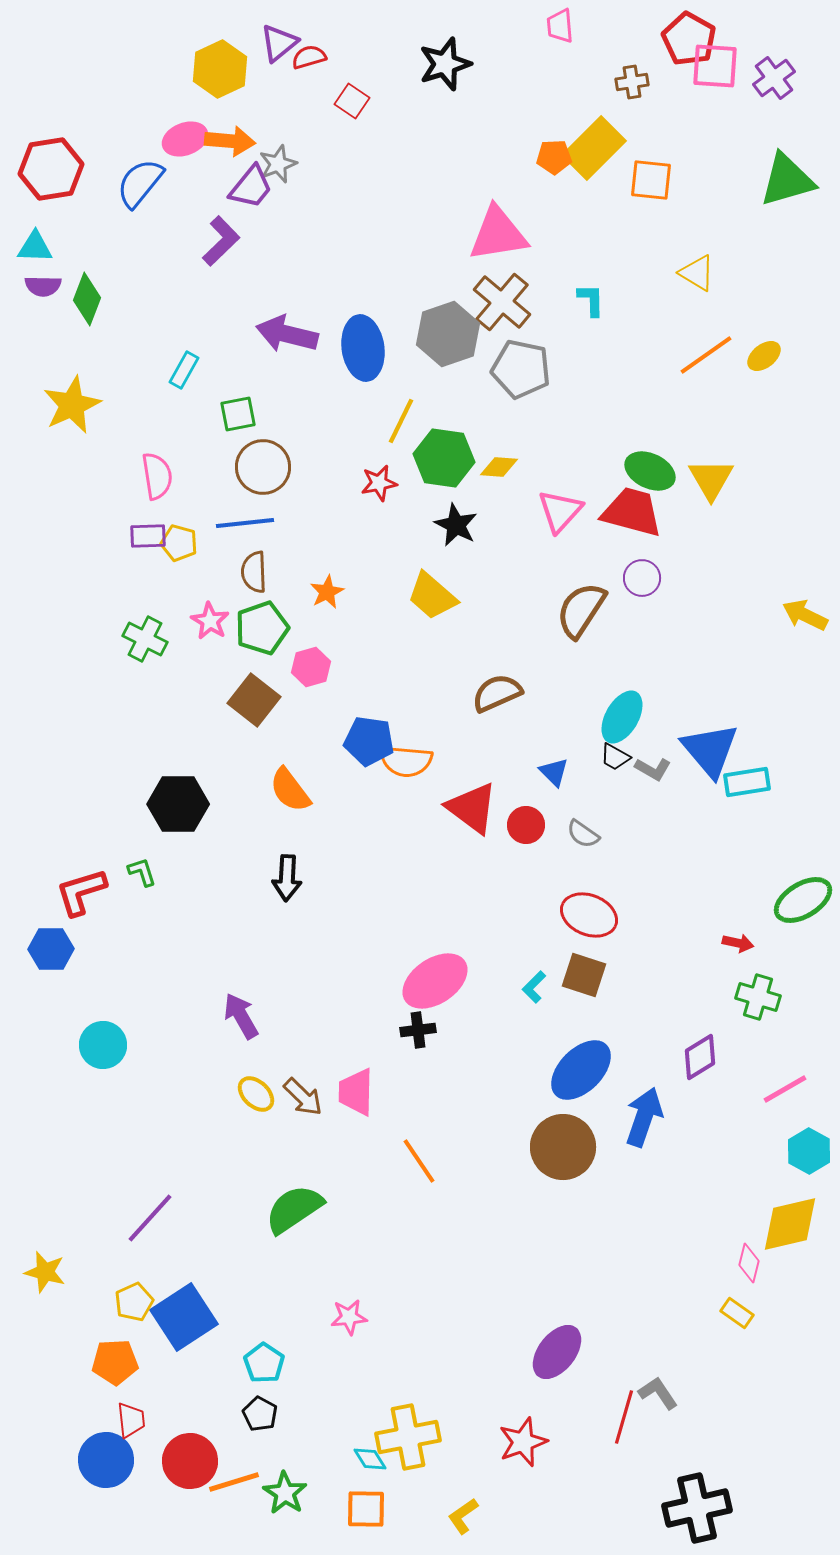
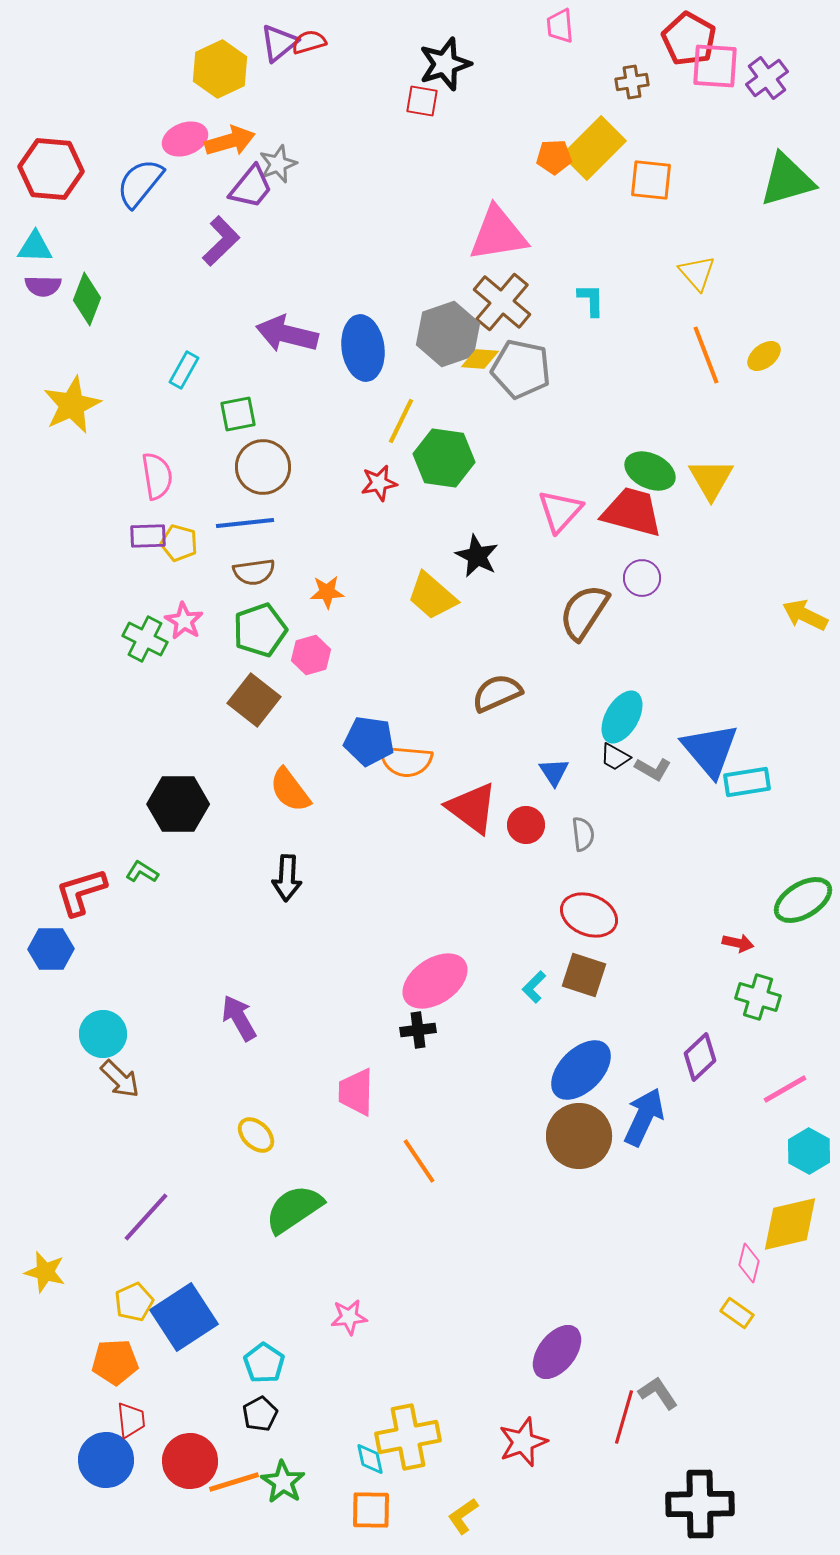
red semicircle at (309, 57): moved 15 px up
purple cross at (774, 78): moved 7 px left
red square at (352, 101): moved 70 px right; rotated 24 degrees counterclockwise
orange arrow at (230, 141): rotated 21 degrees counterclockwise
red hexagon at (51, 169): rotated 14 degrees clockwise
yellow triangle at (697, 273): rotated 18 degrees clockwise
orange line at (706, 355): rotated 76 degrees counterclockwise
yellow diamond at (499, 467): moved 19 px left, 108 px up
black star at (456, 525): moved 21 px right, 31 px down
brown semicircle at (254, 572): rotated 96 degrees counterclockwise
orange star at (327, 592): rotated 24 degrees clockwise
brown semicircle at (581, 610): moved 3 px right, 2 px down
pink star at (210, 621): moved 26 px left
green pentagon at (262, 628): moved 2 px left, 2 px down
pink hexagon at (311, 667): moved 12 px up
blue triangle at (554, 772): rotated 12 degrees clockwise
gray semicircle at (583, 834): rotated 132 degrees counterclockwise
green L-shape at (142, 872): rotated 40 degrees counterclockwise
purple arrow at (241, 1016): moved 2 px left, 2 px down
cyan circle at (103, 1045): moved 11 px up
purple diamond at (700, 1057): rotated 12 degrees counterclockwise
yellow ellipse at (256, 1094): moved 41 px down
brown arrow at (303, 1097): moved 183 px left, 18 px up
blue arrow at (644, 1117): rotated 6 degrees clockwise
brown circle at (563, 1147): moved 16 px right, 11 px up
purple line at (150, 1218): moved 4 px left, 1 px up
black pentagon at (260, 1414): rotated 16 degrees clockwise
cyan diamond at (370, 1459): rotated 20 degrees clockwise
green star at (285, 1493): moved 2 px left, 11 px up
black cross at (697, 1508): moved 3 px right, 4 px up; rotated 12 degrees clockwise
orange square at (366, 1509): moved 5 px right, 1 px down
